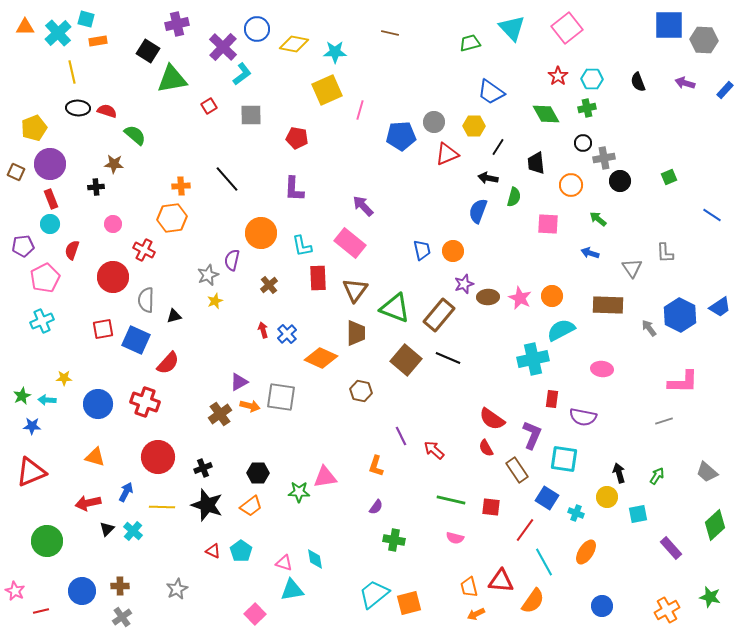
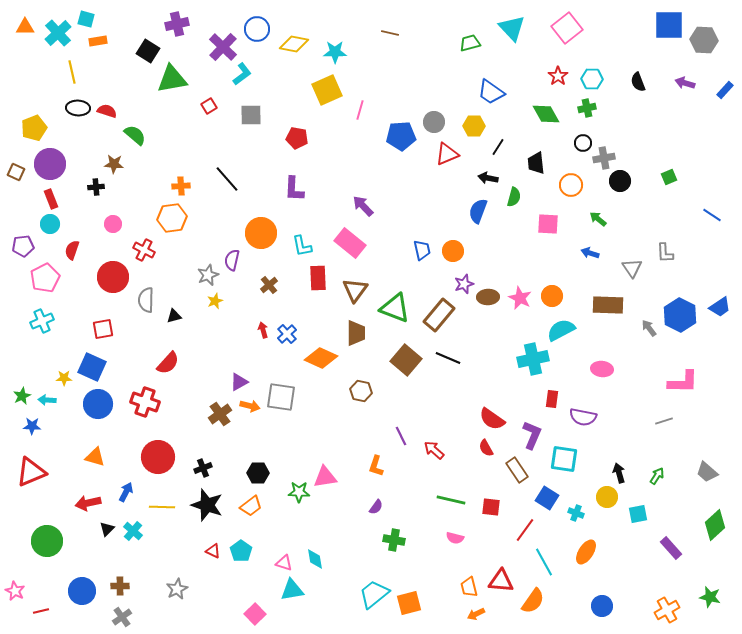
blue square at (136, 340): moved 44 px left, 27 px down
